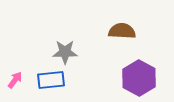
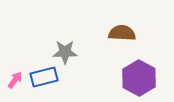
brown semicircle: moved 2 px down
blue rectangle: moved 7 px left, 3 px up; rotated 8 degrees counterclockwise
